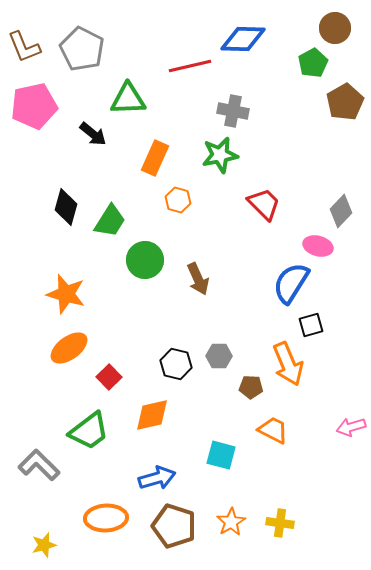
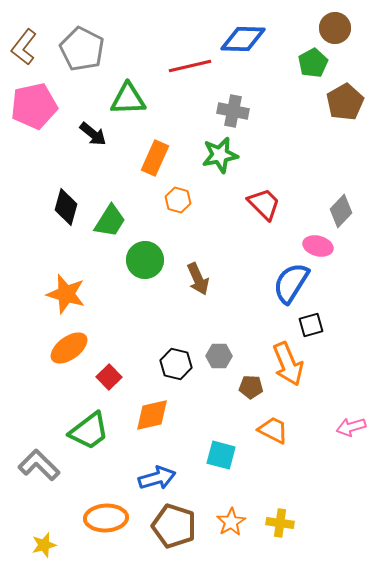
brown L-shape at (24, 47): rotated 60 degrees clockwise
